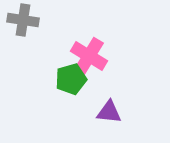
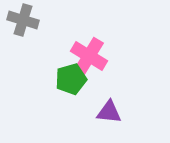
gray cross: rotated 8 degrees clockwise
